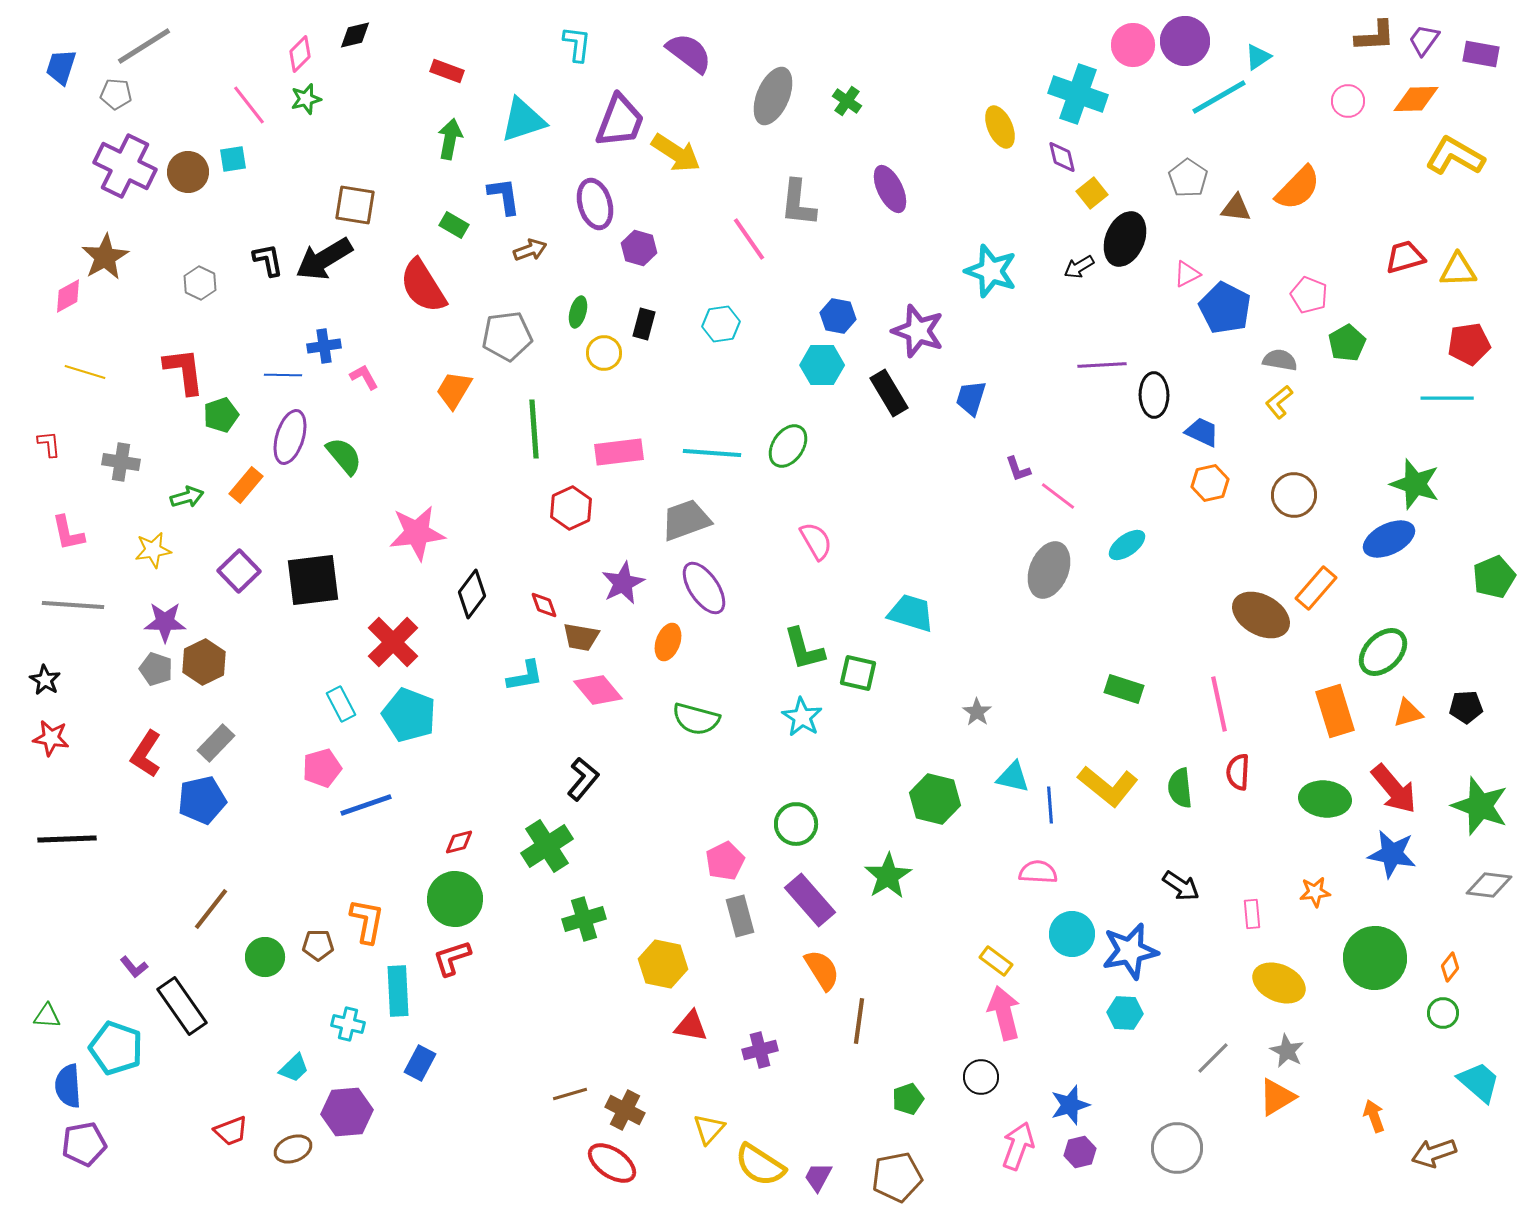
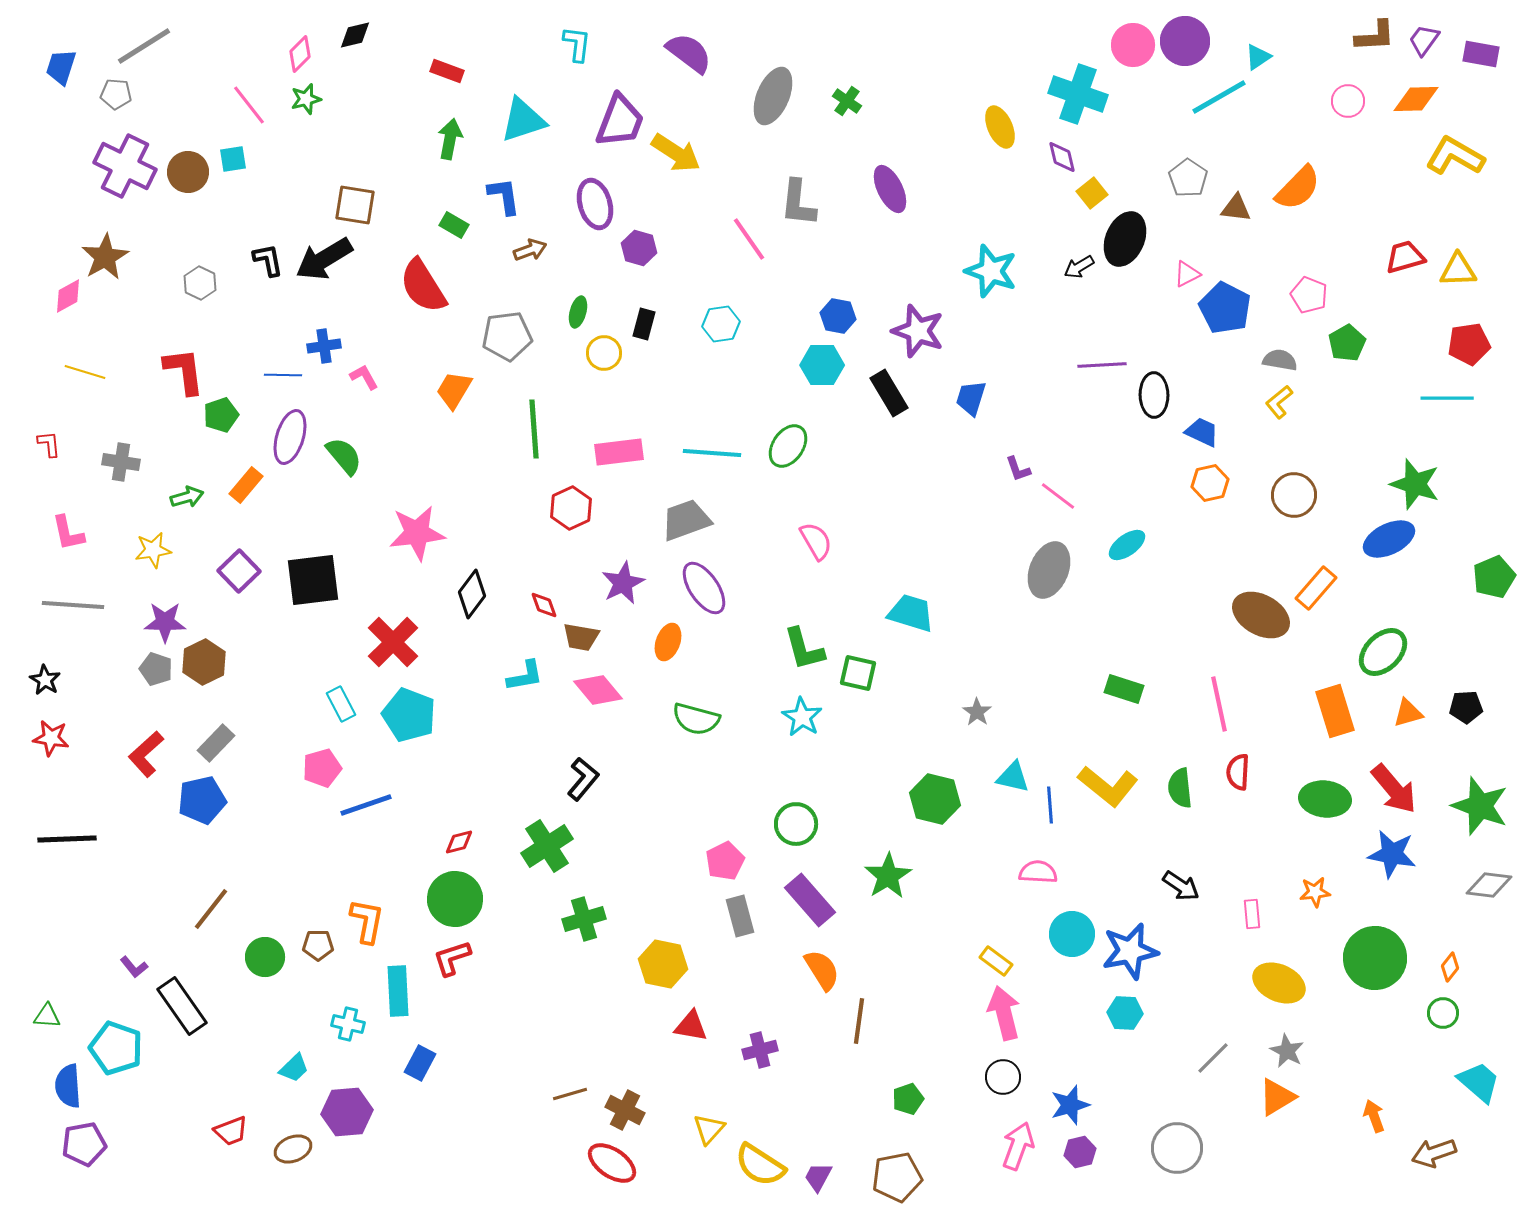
red L-shape at (146, 754): rotated 15 degrees clockwise
black circle at (981, 1077): moved 22 px right
